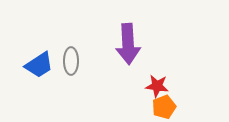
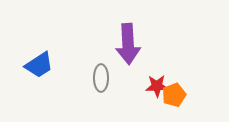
gray ellipse: moved 30 px right, 17 px down
red star: rotated 10 degrees counterclockwise
orange pentagon: moved 10 px right, 12 px up
